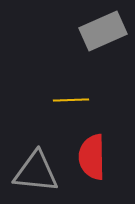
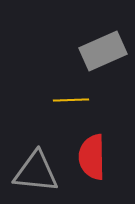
gray rectangle: moved 20 px down
